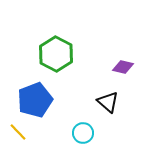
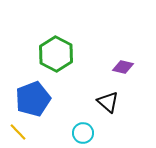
blue pentagon: moved 2 px left, 1 px up
